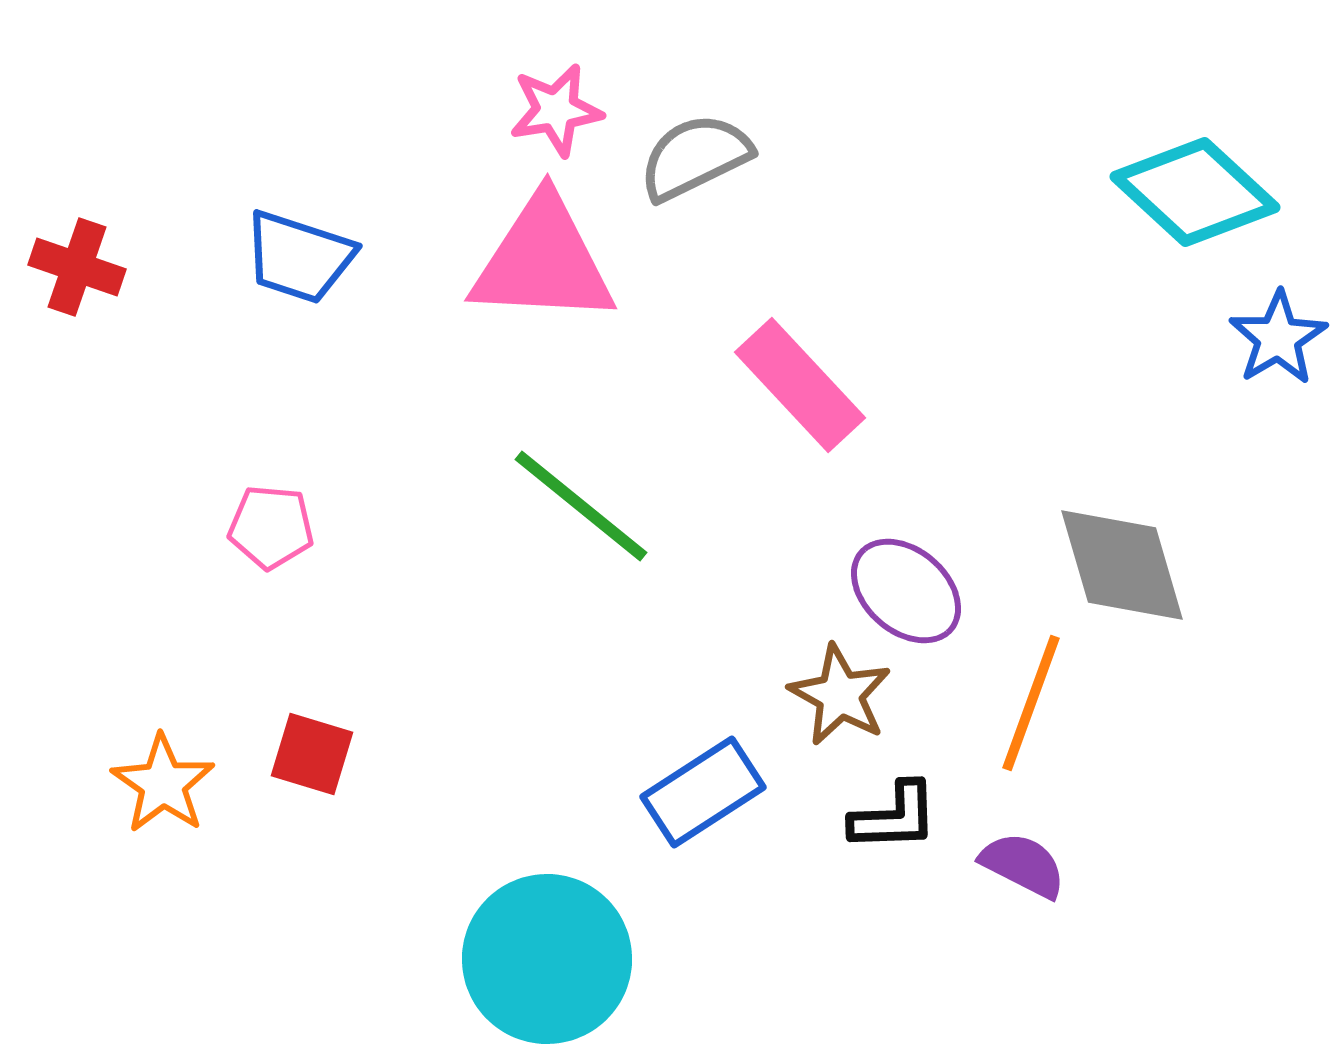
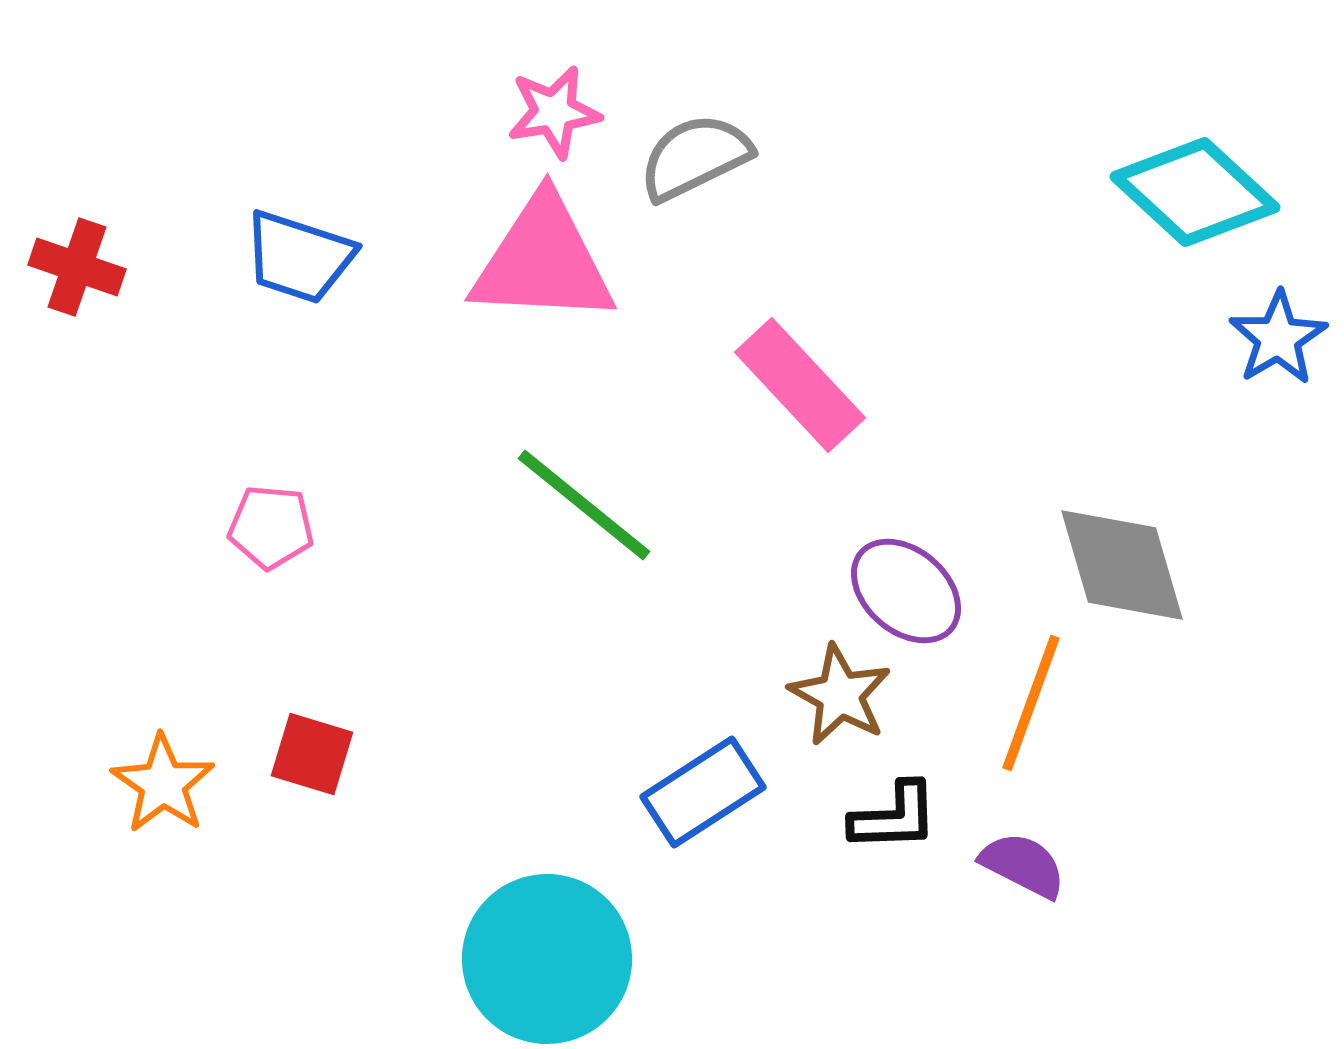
pink star: moved 2 px left, 2 px down
green line: moved 3 px right, 1 px up
